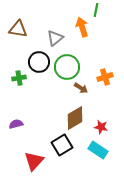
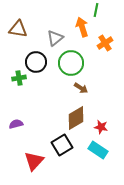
black circle: moved 3 px left
green circle: moved 4 px right, 4 px up
orange cross: moved 34 px up; rotated 14 degrees counterclockwise
brown diamond: moved 1 px right
